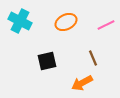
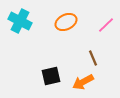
pink line: rotated 18 degrees counterclockwise
black square: moved 4 px right, 15 px down
orange arrow: moved 1 px right, 1 px up
